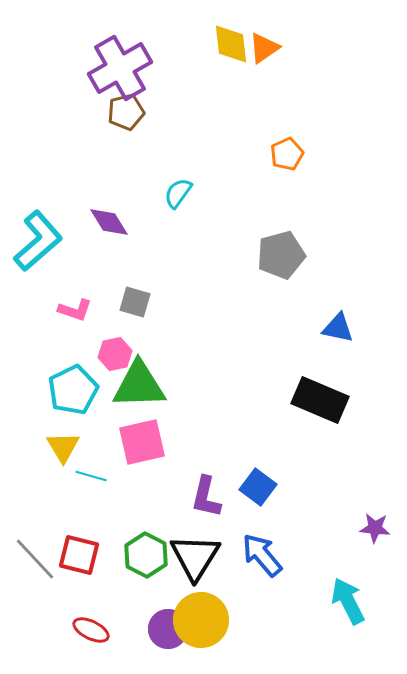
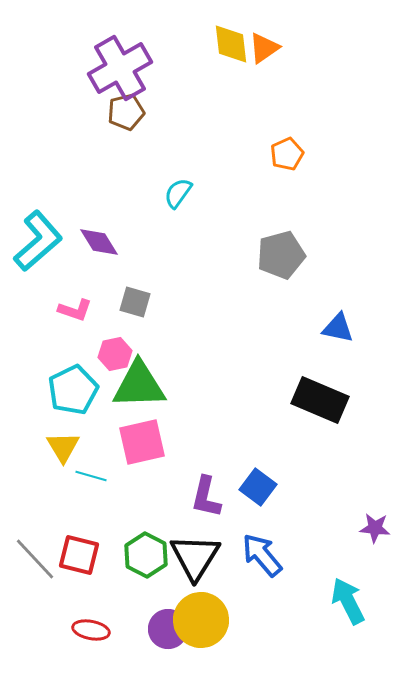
purple diamond: moved 10 px left, 20 px down
red ellipse: rotated 15 degrees counterclockwise
